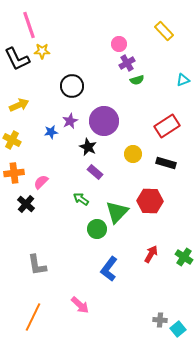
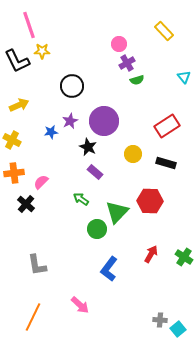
black L-shape: moved 2 px down
cyan triangle: moved 1 px right, 3 px up; rotated 48 degrees counterclockwise
